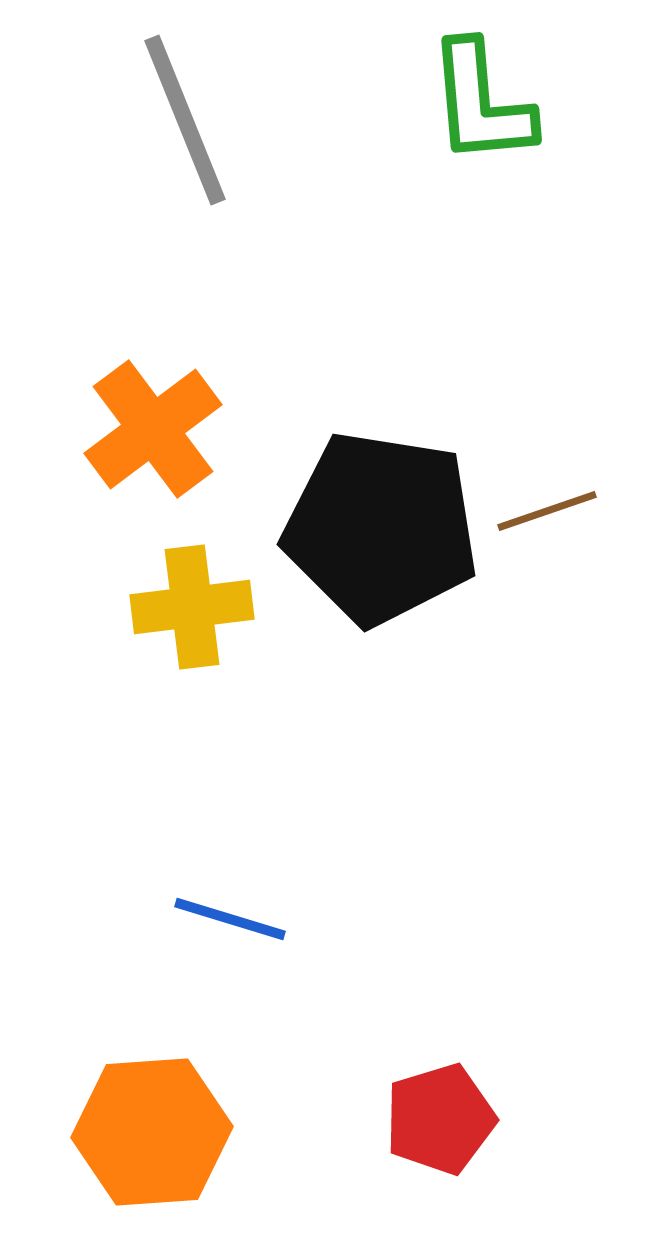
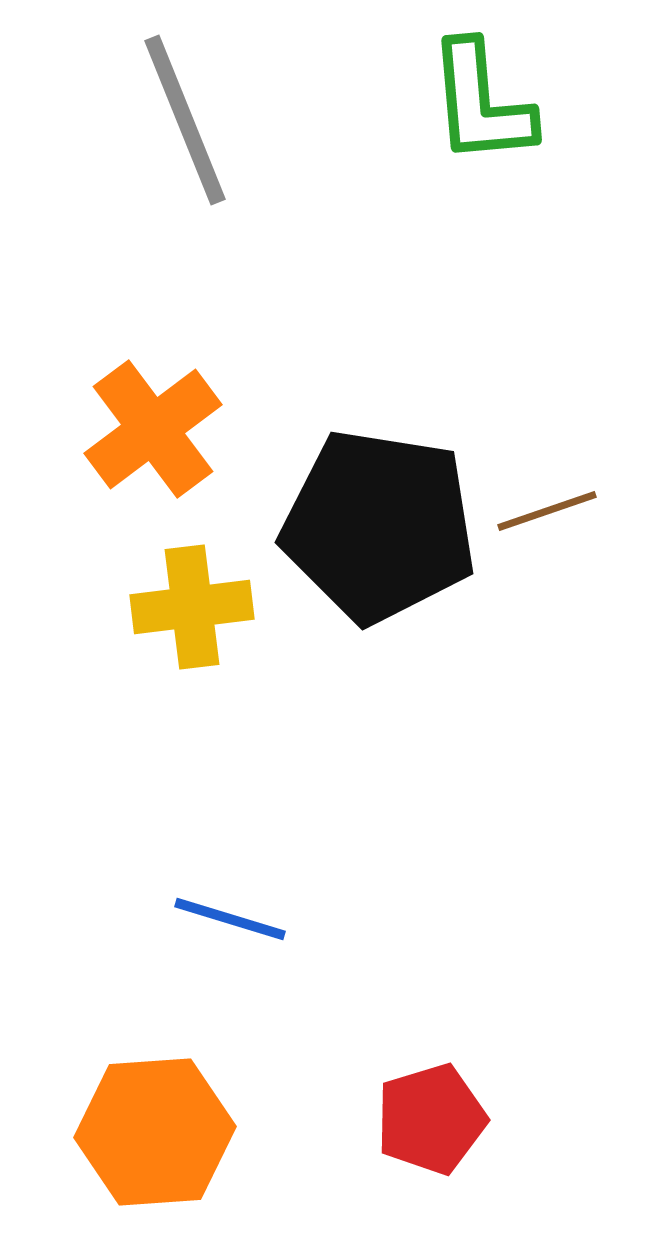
black pentagon: moved 2 px left, 2 px up
red pentagon: moved 9 px left
orange hexagon: moved 3 px right
